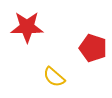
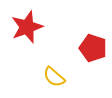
red star: rotated 20 degrees counterclockwise
